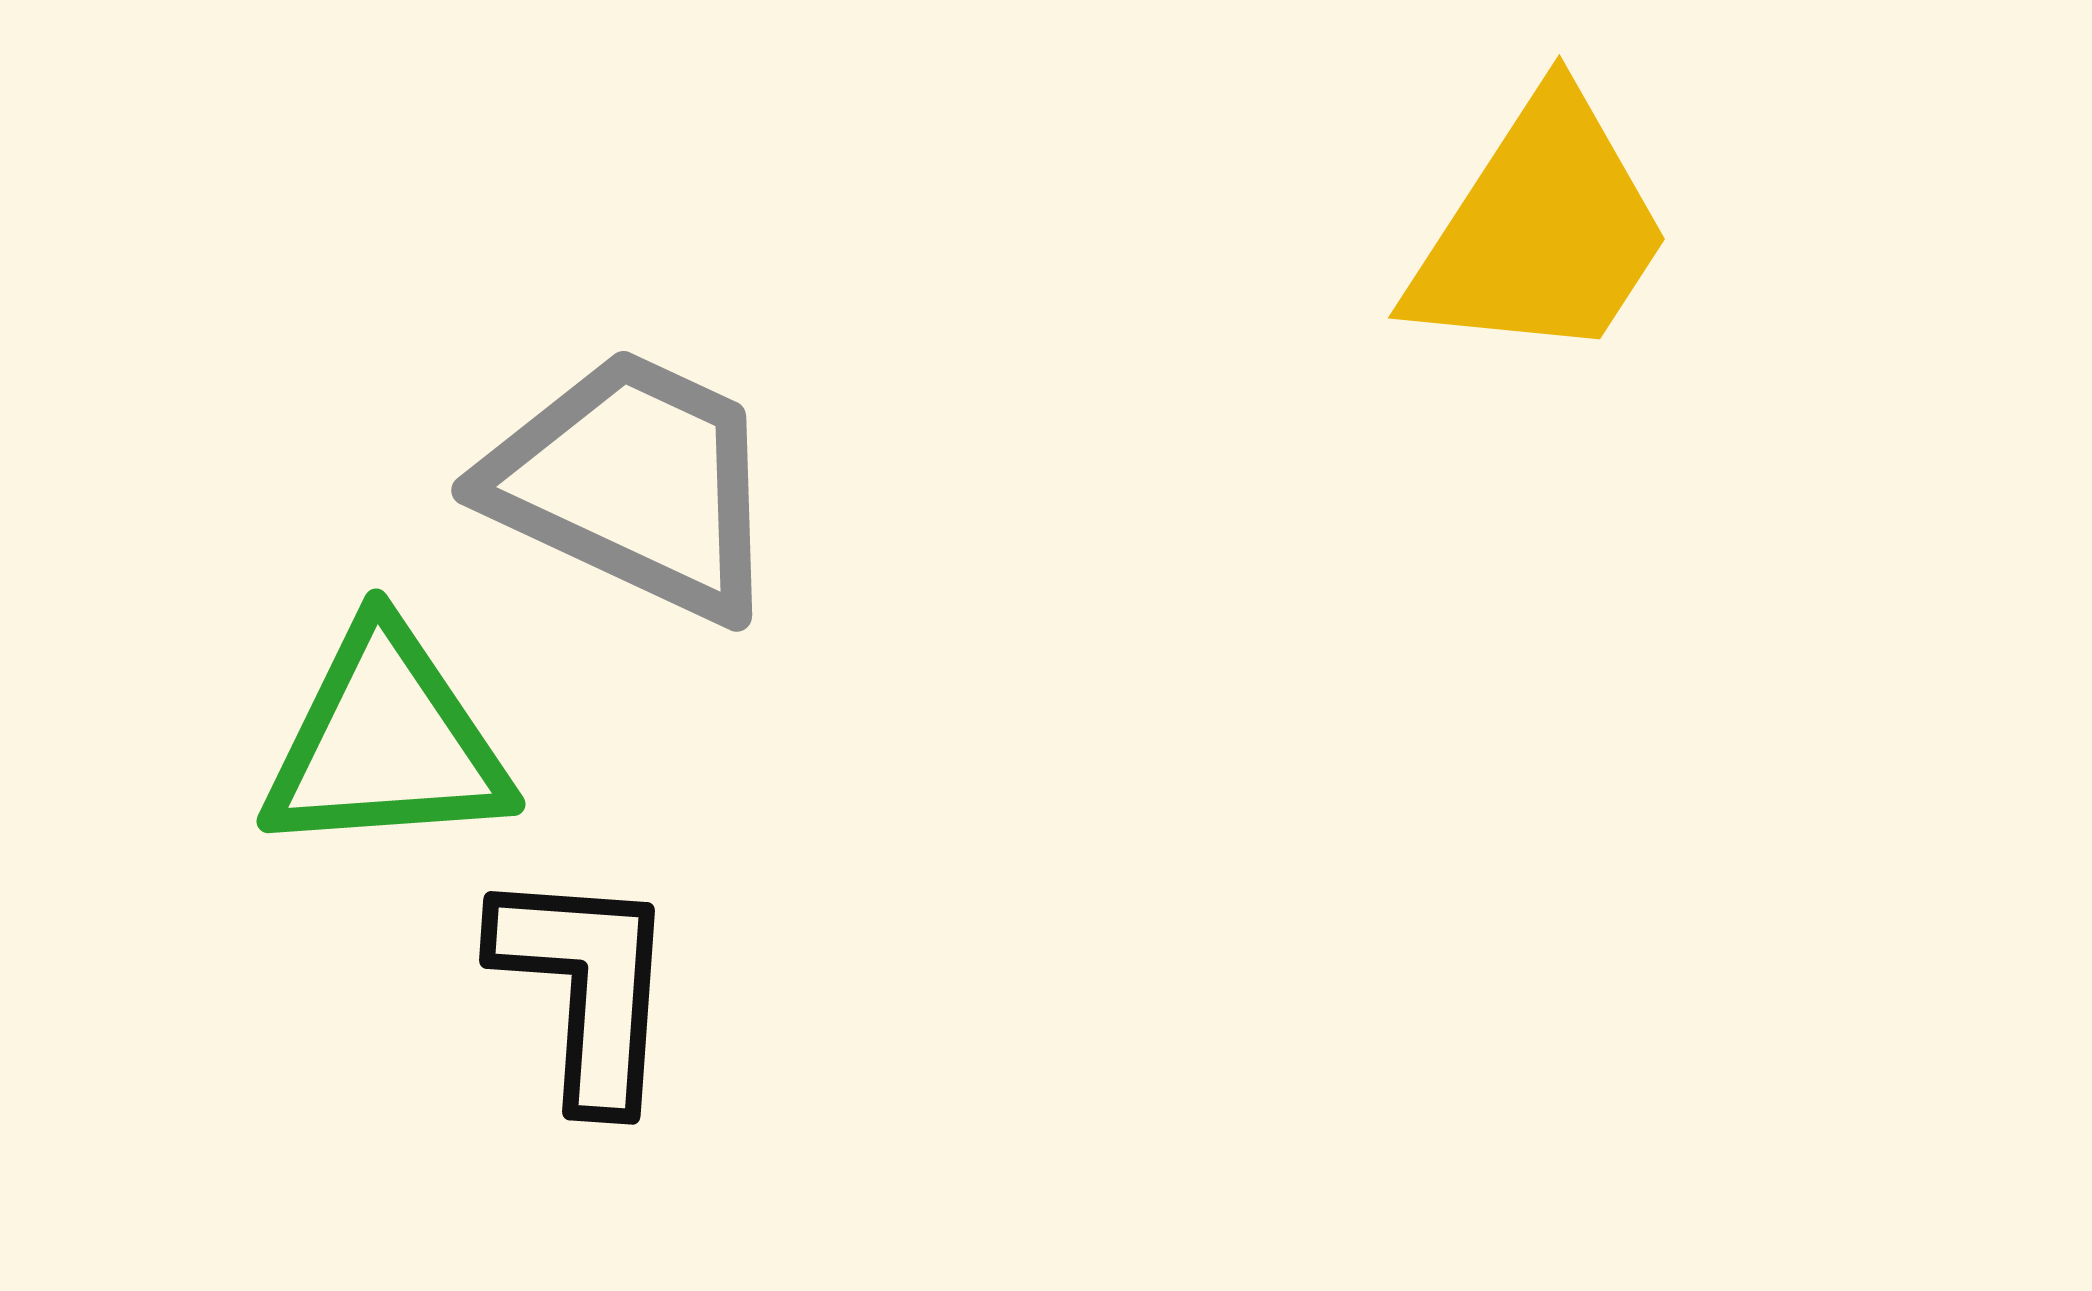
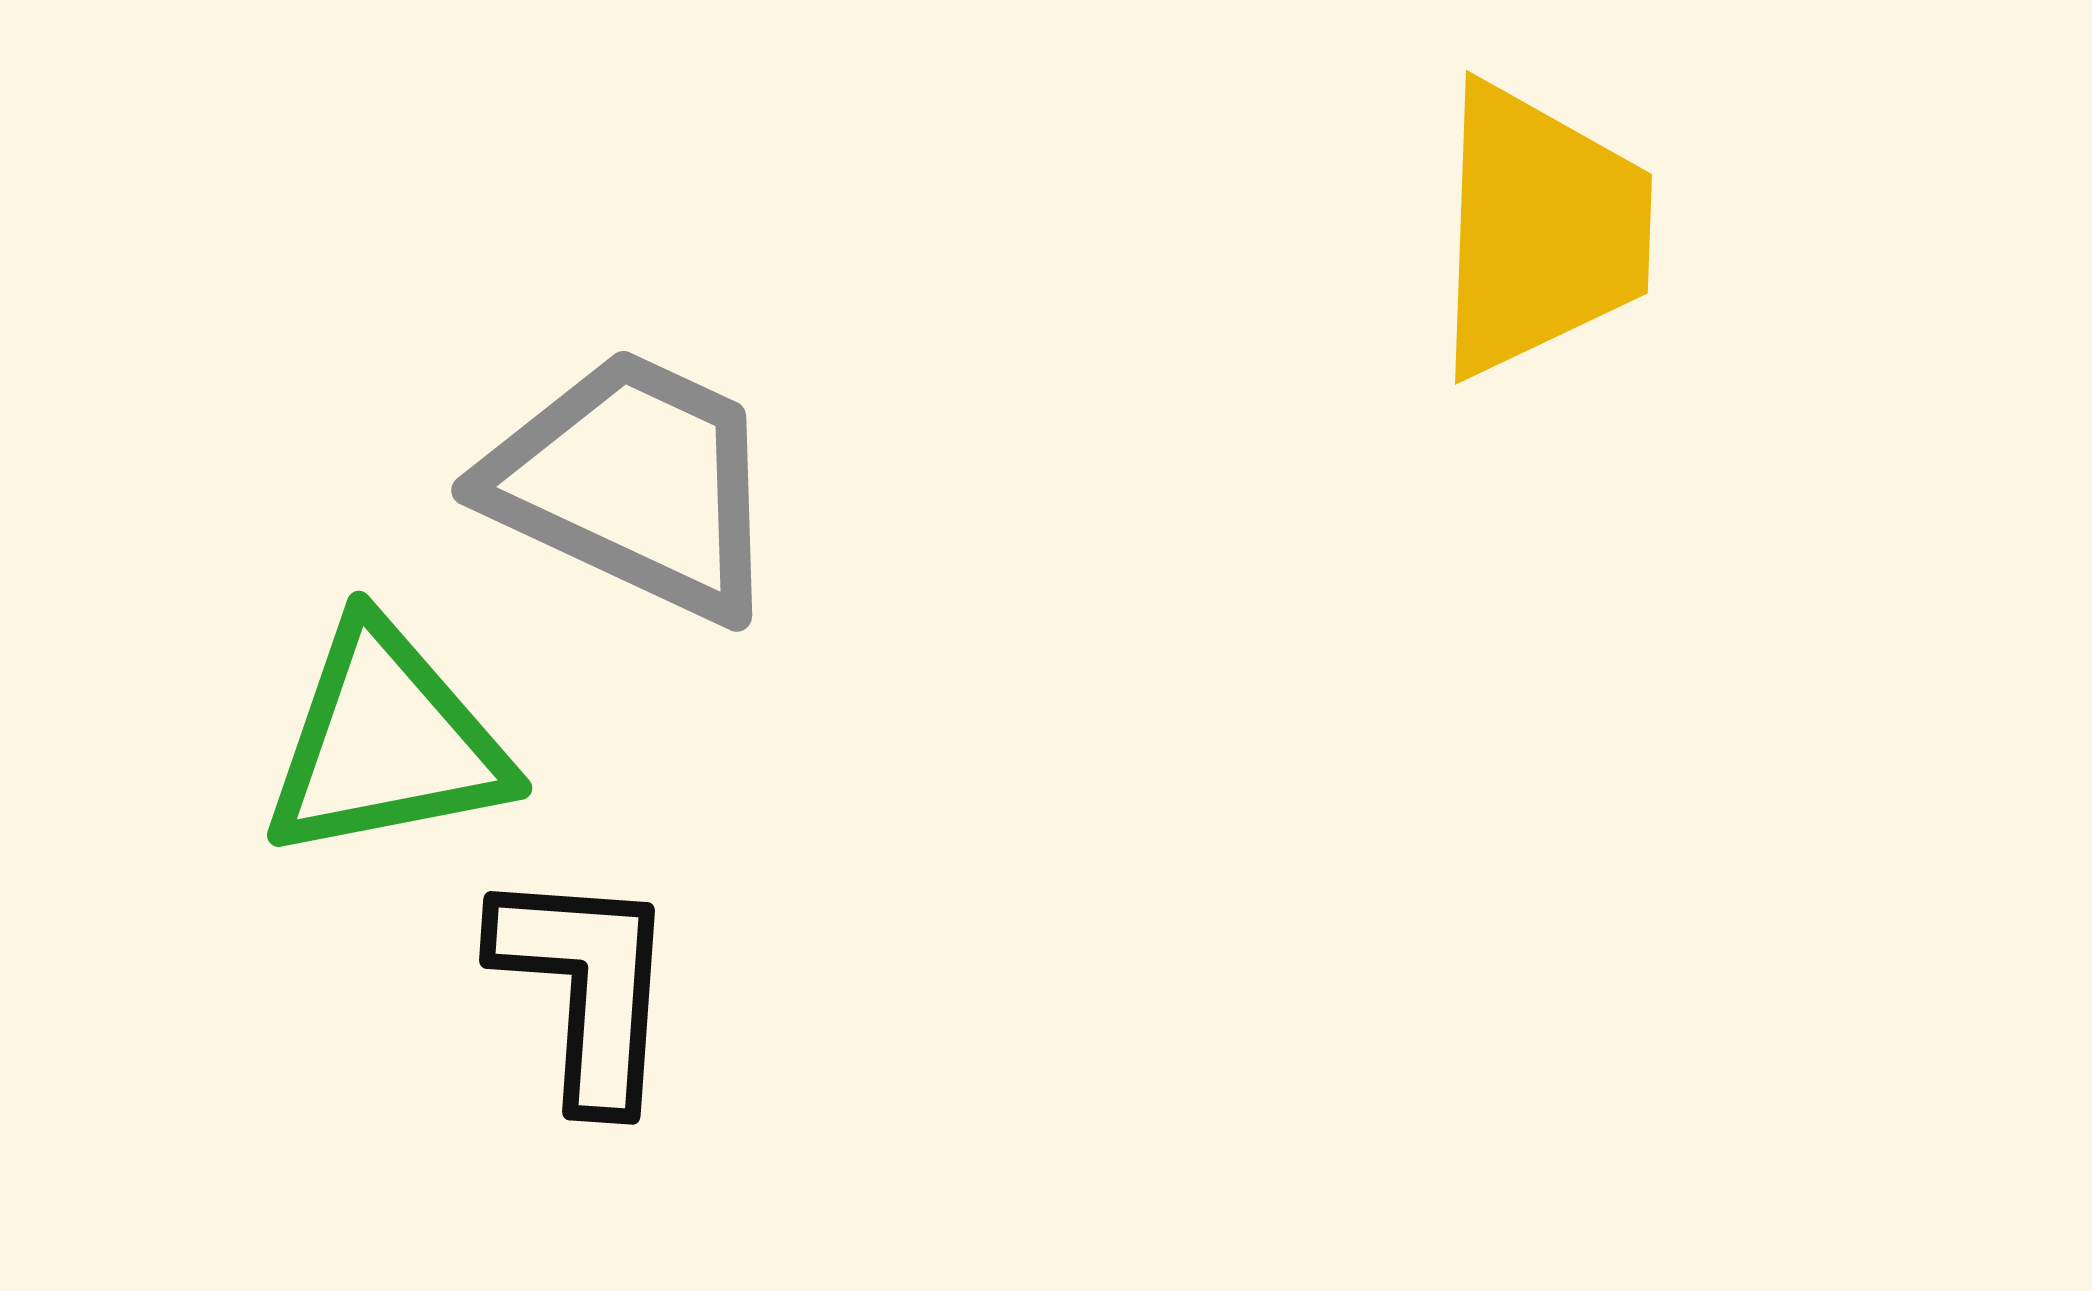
yellow trapezoid: rotated 31 degrees counterclockwise
green triangle: rotated 7 degrees counterclockwise
